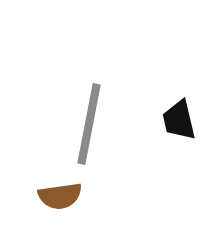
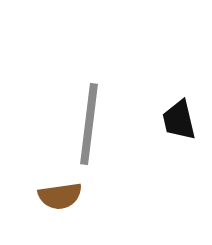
gray line: rotated 4 degrees counterclockwise
